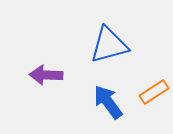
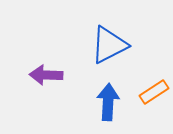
blue triangle: rotated 12 degrees counterclockwise
blue arrow: rotated 39 degrees clockwise
